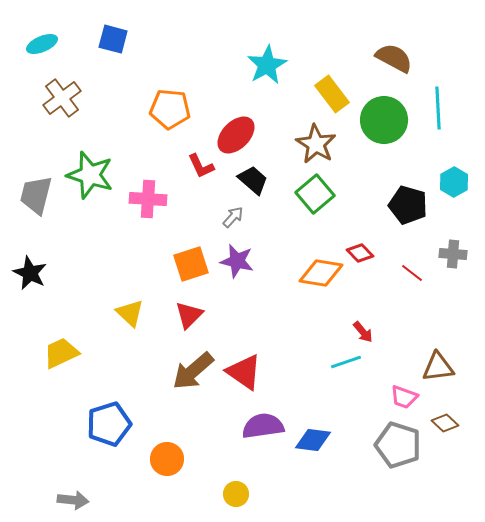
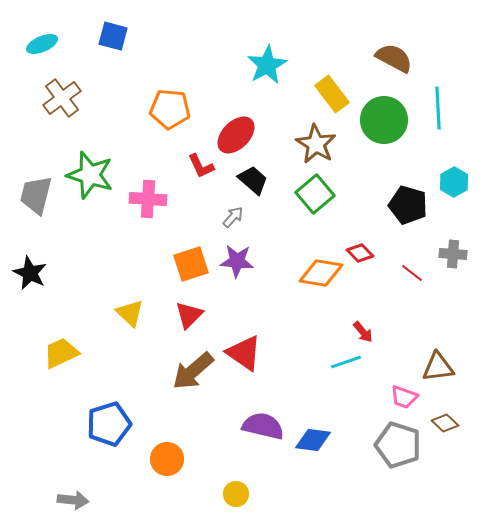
blue square at (113, 39): moved 3 px up
purple star at (237, 261): rotated 8 degrees counterclockwise
red triangle at (244, 372): moved 19 px up
purple semicircle at (263, 426): rotated 21 degrees clockwise
